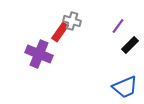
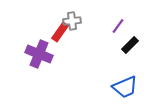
gray cross: rotated 24 degrees counterclockwise
